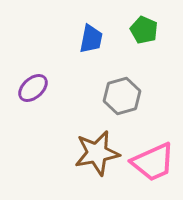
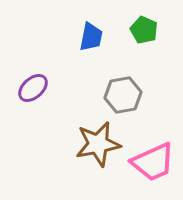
blue trapezoid: moved 2 px up
gray hexagon: moved 1 px right, 1 px up; rotated 6 degrees clockwise
brown star: moved 1 px right, 9 px up
